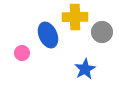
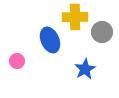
blue ellipse: moved 2 px right, 5 px down
pink circle: moved 5 px left, 8 px down
